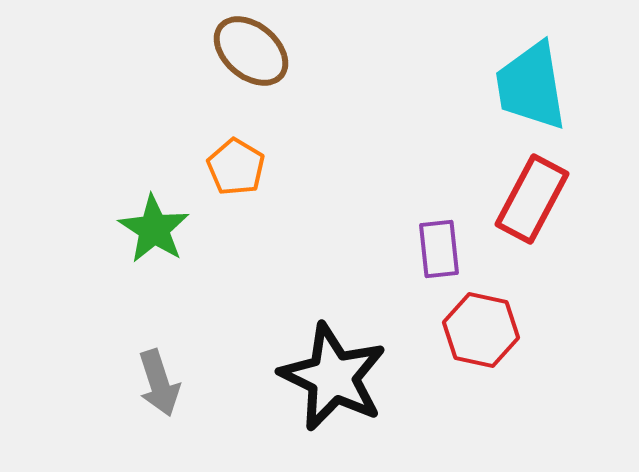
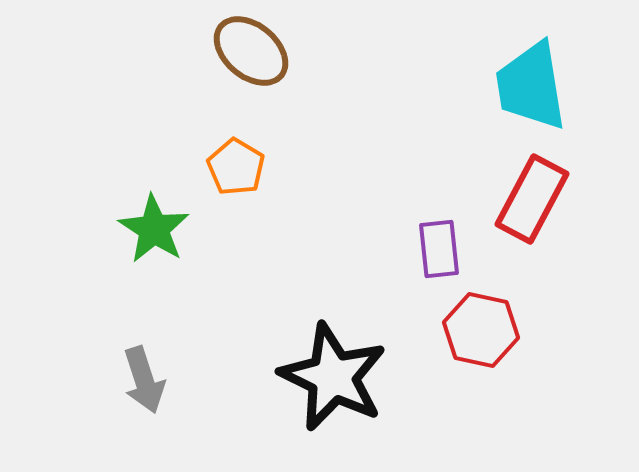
gray arrow: moved 15 px left, 3 px up
